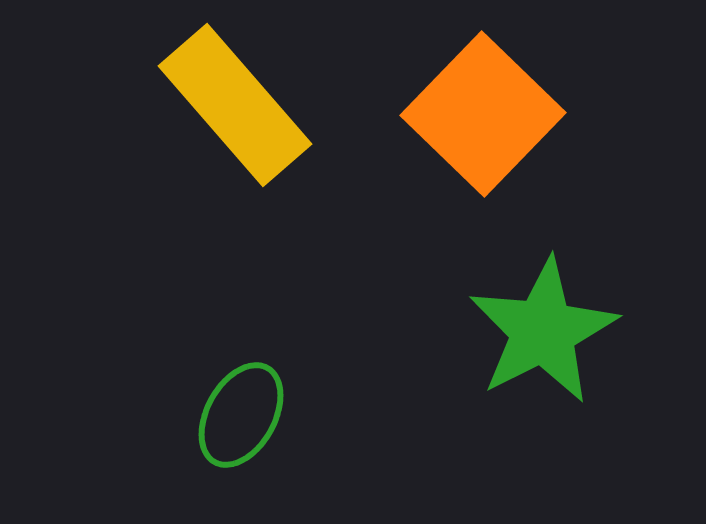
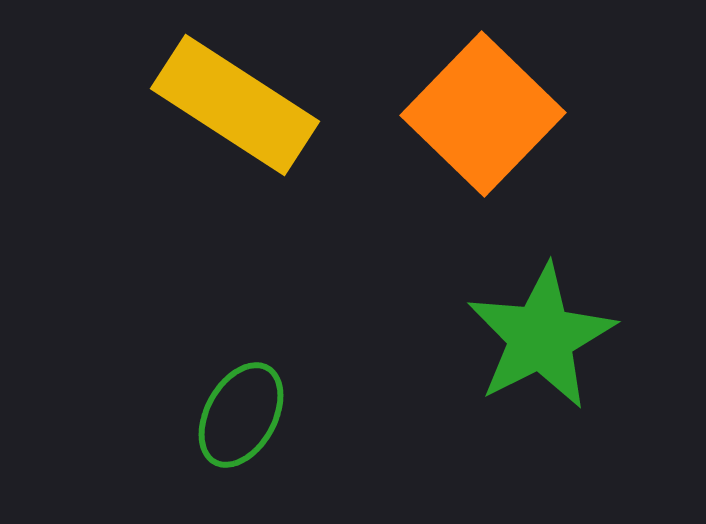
yellow rectangle: rotated 16 degrees counterclockwise
green star: moved 2 px left, 6 px down
